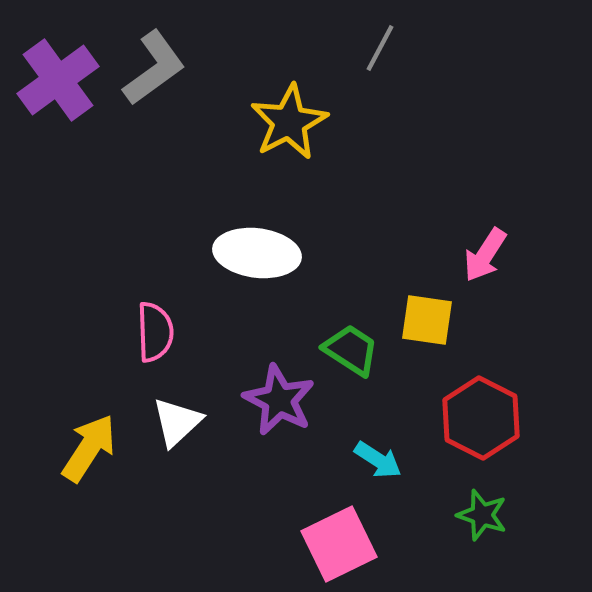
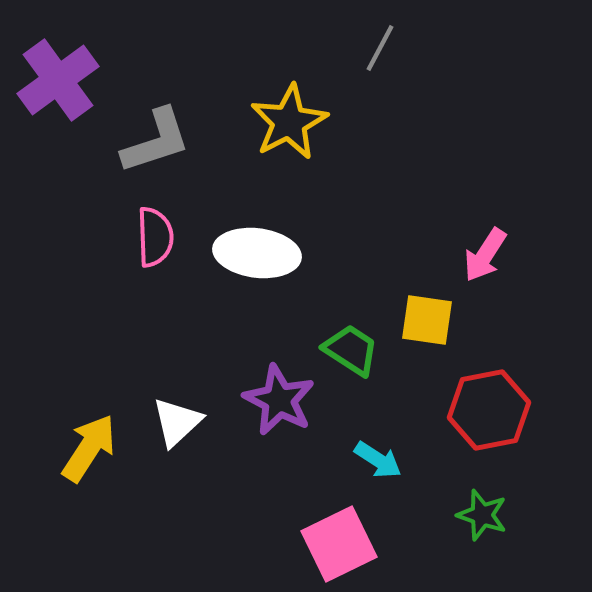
gray L-shape: moved 2 px right, 73 px down; rotated 18 degrees clockwise
pink semicircle: moved 95 px up
red hexagon: moved 8 px right, 8 px up; rotated 22 degrees clockwise
